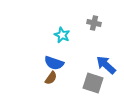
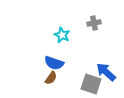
gray cross: rotated 24 degrees counterclockwise
blue arrow: moved 7 px down
gray square: moved 2 px left, 1 px down
